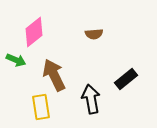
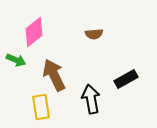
black rectangle: rotated 10 degrees clockwise
